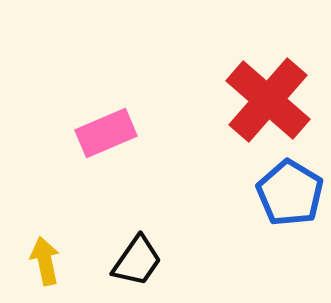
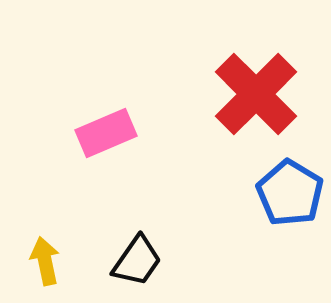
red cross: moved 12 px left, 6 px up; rotated 4 degrees clockwise
